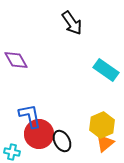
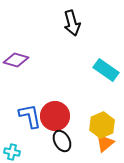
black arrow: rotated 20 degrees clockwise
purple diamond: rotated 45 degrees counterclockwise
red circle: moved 16 px right, 18 px up
